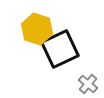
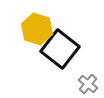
black square: rotated 27 degrees counterclockwise
